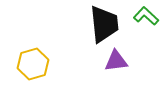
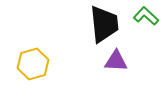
purple triangle: rotated 10 degrees clockwise
